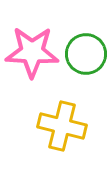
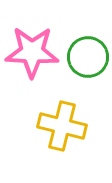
green circle: moved 2 px right, 3 px down
